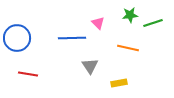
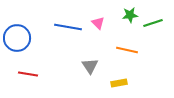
blue line: moved 4 px left, 11 px up; rotated 12 degrees clockwise
orange line: moved 1 px left, 2 px down
